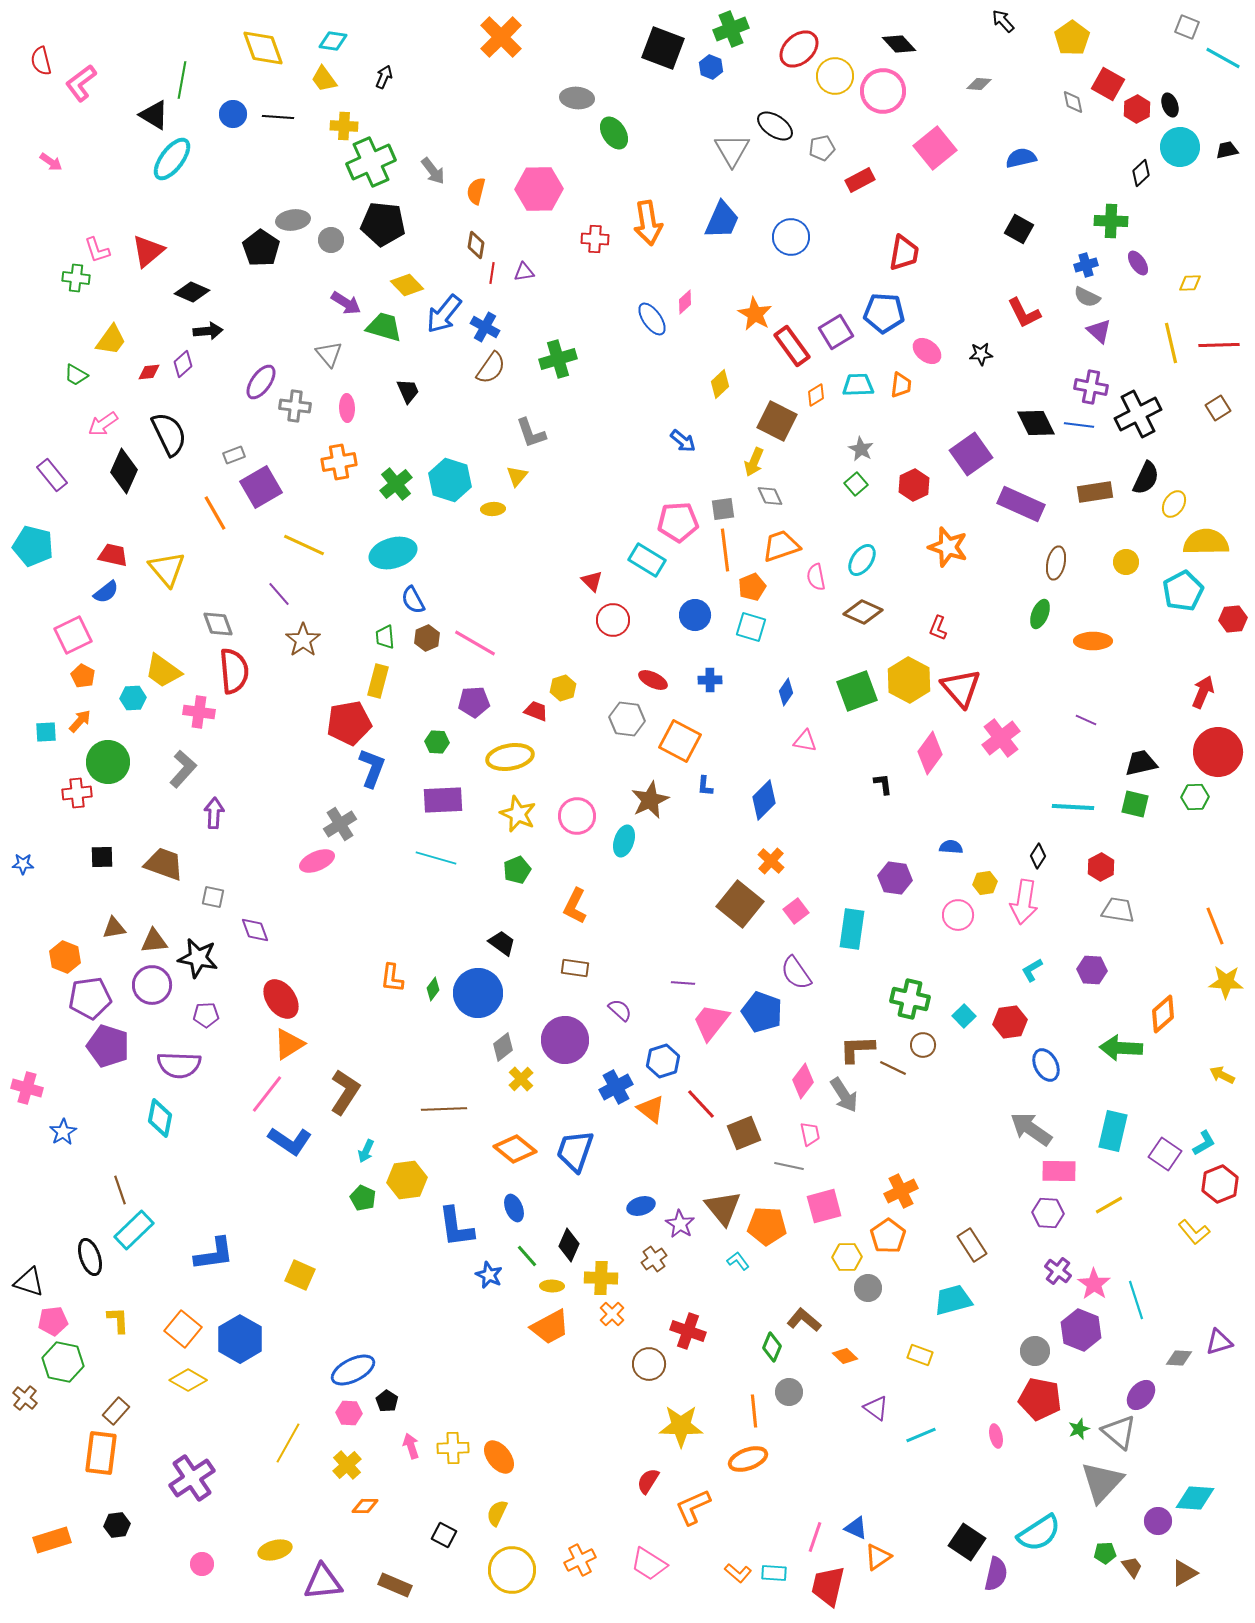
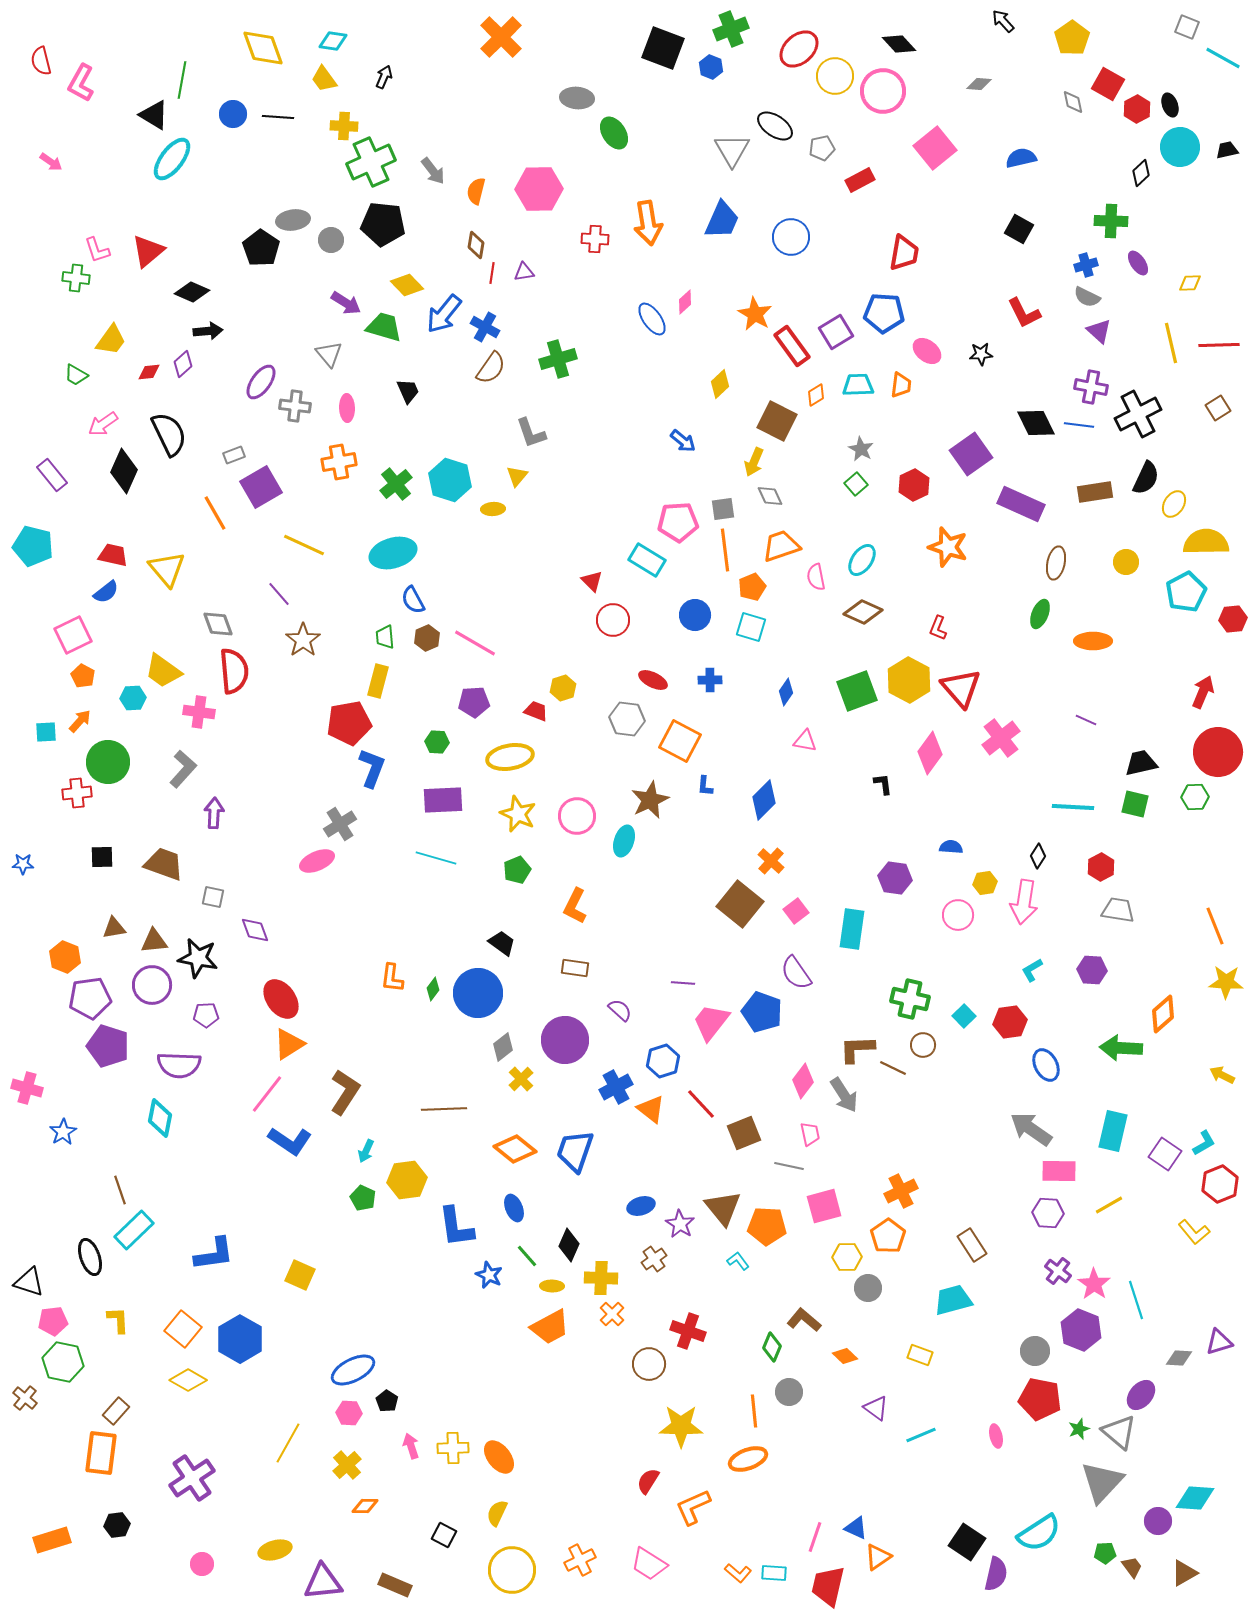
pink L-shape at (81, 83): rotated 24 degrees counterclockwise
cyan pentagon at (1183, 591): moved 3 px right, 1 px down
